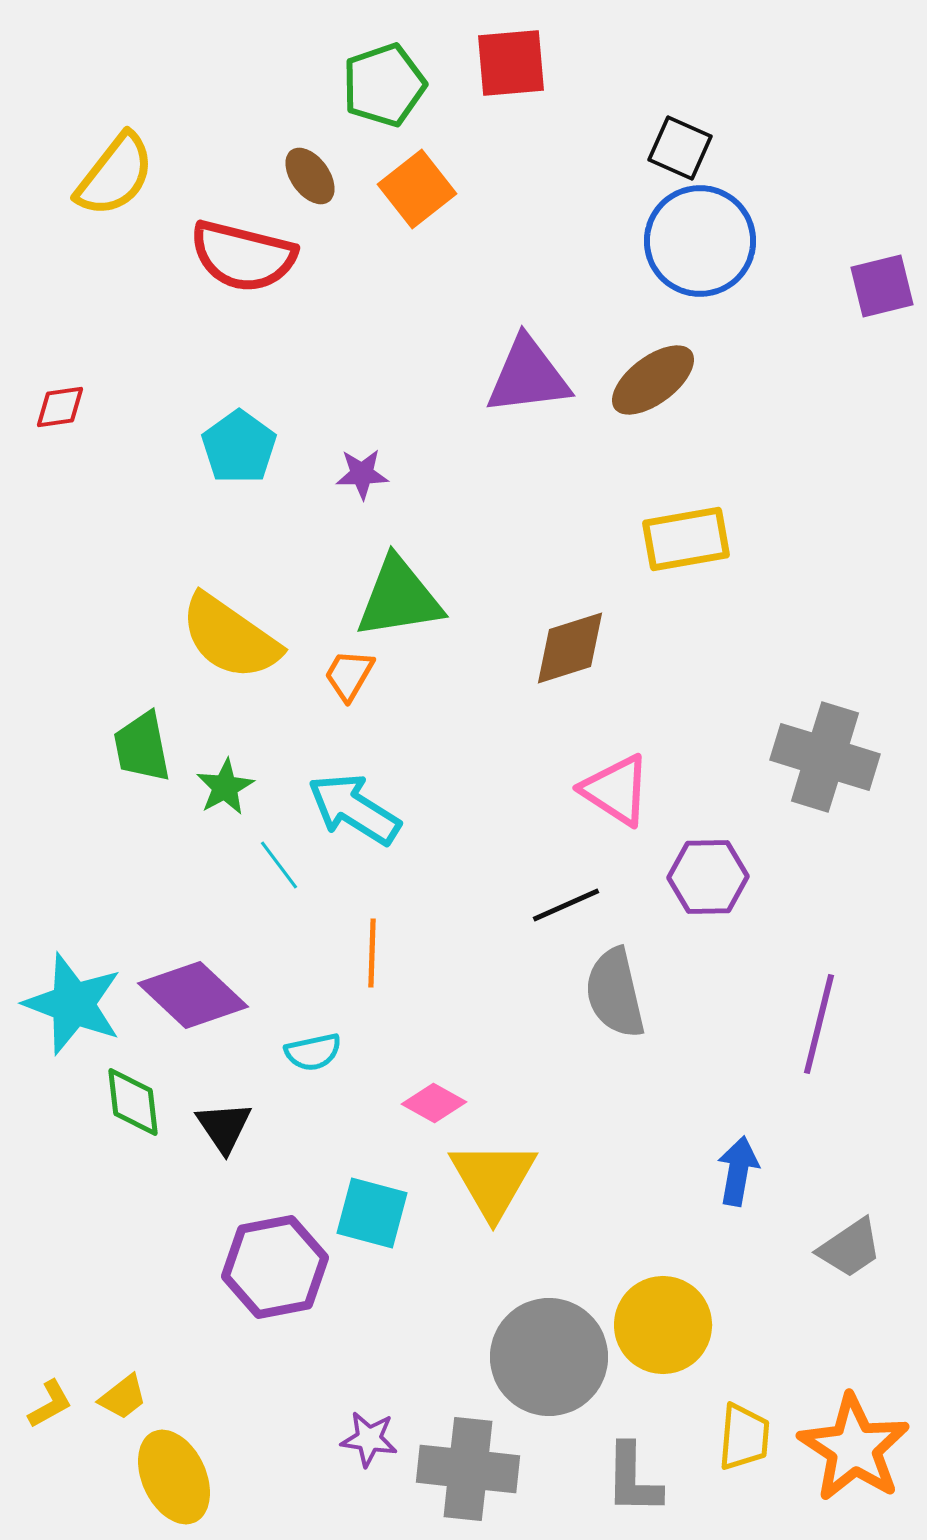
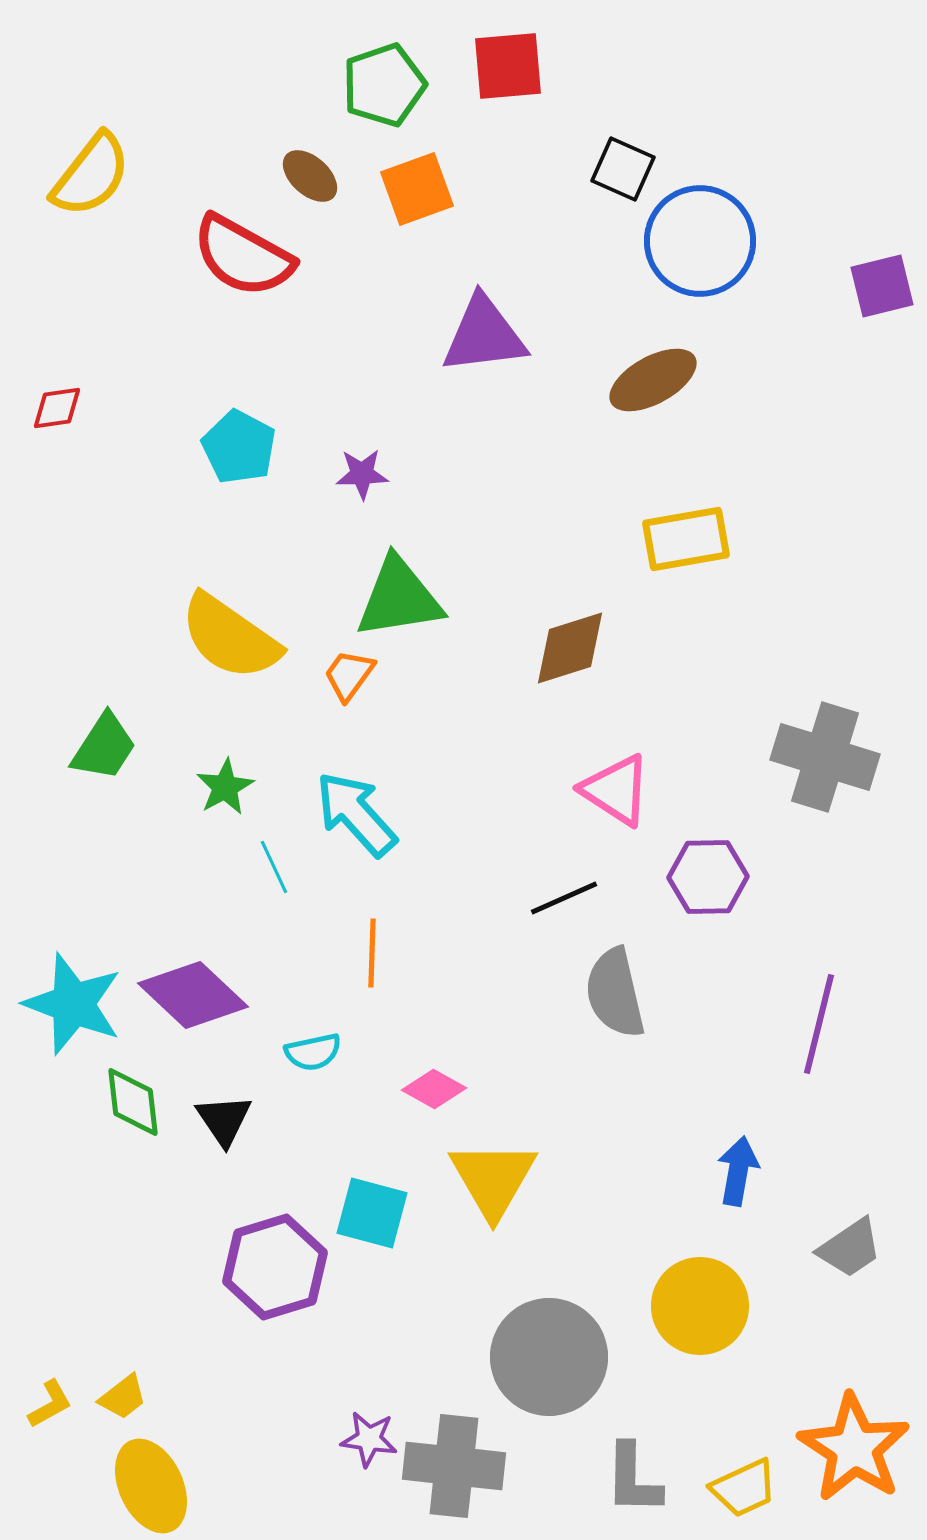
red square at (511, 63): moved 3 px left, 3 px down
black square at (680, 148): moved 57 px left, 21 px down
yellow semicircle at (115, 175): moved 24 px left
brown ellipse at (310, 176): rotated 12 degrees counterclockwise
orange square at (417, 189): rotated 18 degrees clockwise
red semicircle at (243, 256): rotated 15 degrees clockwise
purple triangle at (528, 376): moved 44 px left, 41 px up
brown ellipse at (653, 380): rotated 8 degrees clockwise
red diamond at (60, 407): moved 3 px left, 1 px down
cyan pentagon at (239, 447): rotated 8 degrees counterclockwise
orange trapezoid at (349, 675): rotated 6 degrees clockwise
green trapezoid at (142, 747): moved 38 px left; rotated 136 degrees counterclockwise
cyan arrow at (354, 809): moved 2 px right, 5 px down; rotated 16 degrees clockwise
cyan line at (279, 865): moved 5 px left, 2 px down; rotated 12 degrees clockwise
black line at (566, 905): moved 2 px left, 7 px up
pink diamond at (434, 1103): moved 14 px up
black triangle at (224, 1127): moved 7 px up
purple hexagon at (275, 1267): rotated 6 degrees counterclockwise
yellow circle at (663, 1325): moved 37 px right, 19 px up
yellow trapezoid at (744, 1437): moved 51 px down; rotated 60 degrees clockwise
gray cross at (468, 1469): moved 14 px left, 3 px up
yellow ellipse at (174, 1477): moved 23 px left, 9 px down
